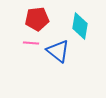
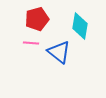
red pentagon: rotated 10 degrees counterclockwise
blue triangle: moved 1 px right, 1 px down
